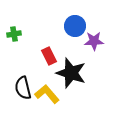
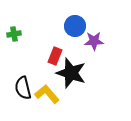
red rectangle: moved 6 px right; rotated 48 degrees clockwise
